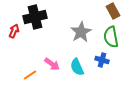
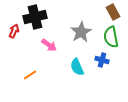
brown rectangle: moved 1 px down
pink arrow: moved 3 px left, 19 px up
